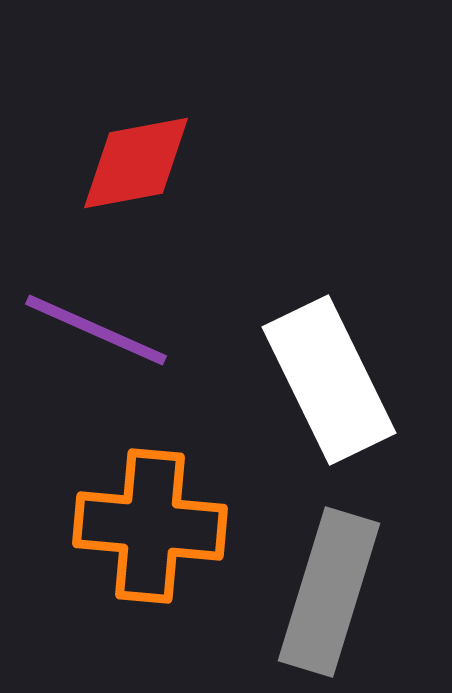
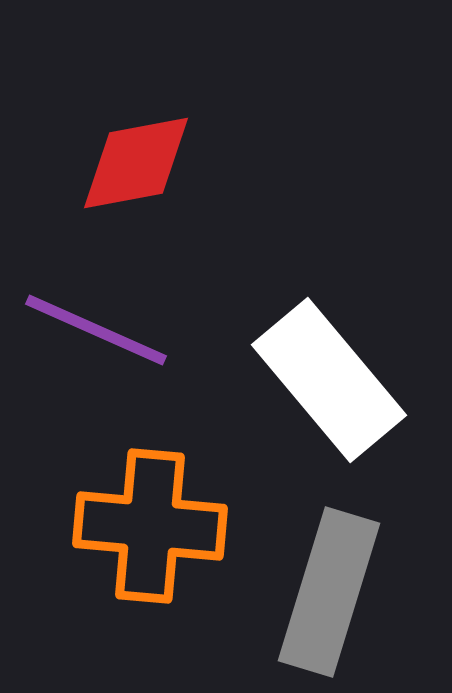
white rectangle: rotated 14 degrees counterclockwise
